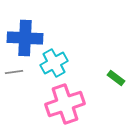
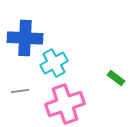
gray line: moved 6 px right, 19 px down
